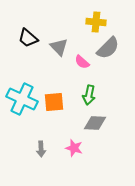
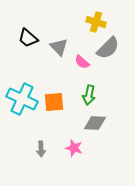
yellow cross: rotated 12 degrees clockwise
